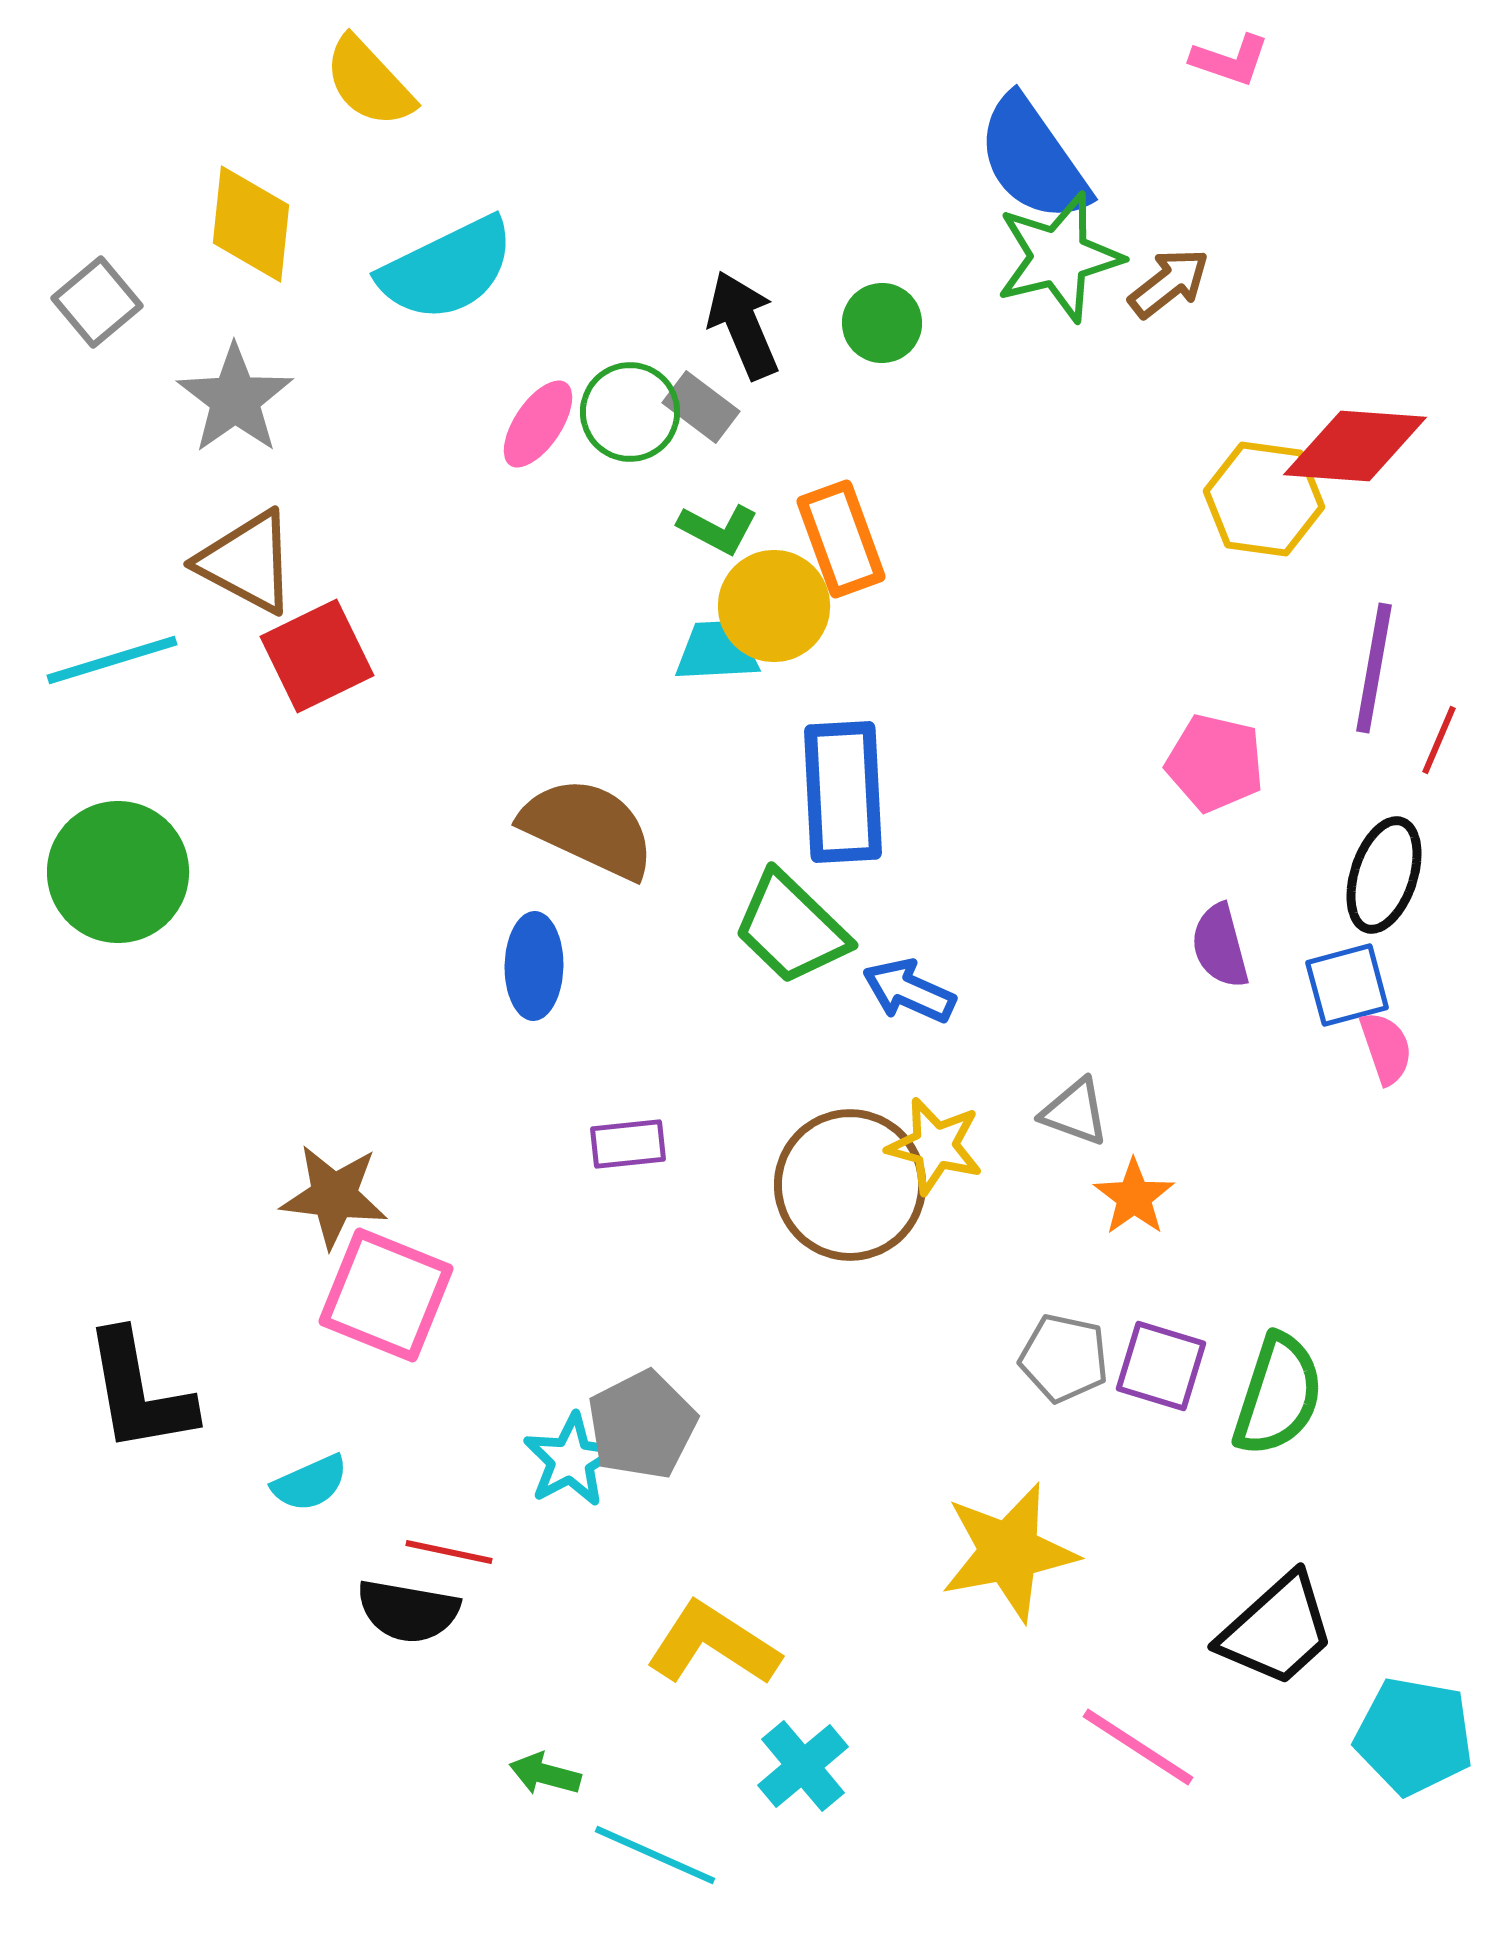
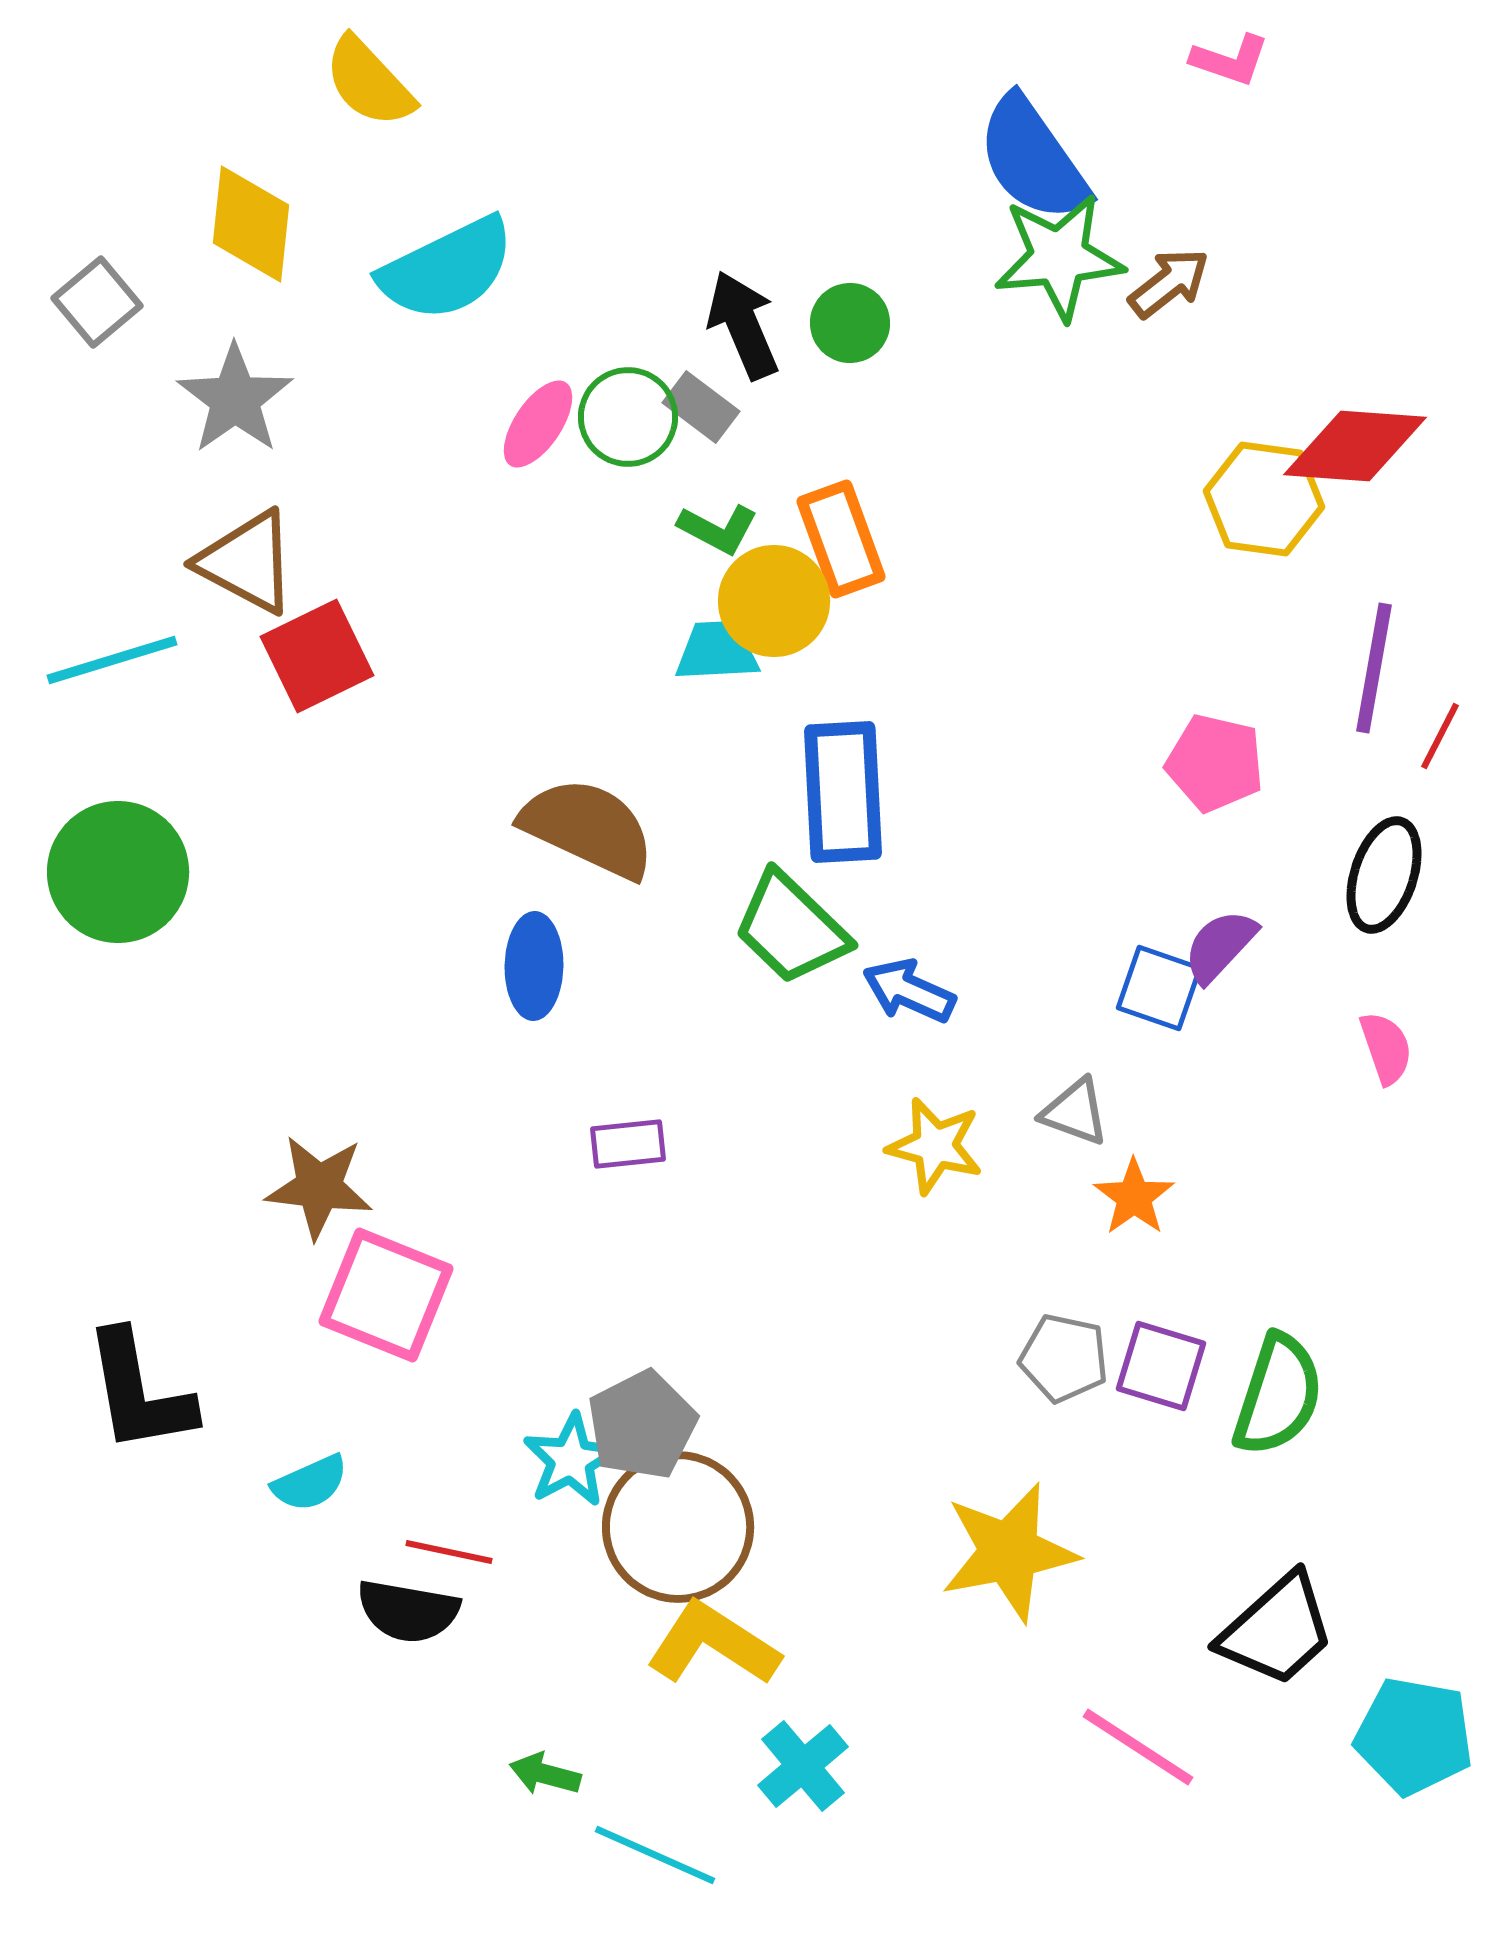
green star at (1059, 257): rotated 9 degrees clockwise
green circle at (882, 323): moved 32 px left
green circle at (630, 412): moved 2 px left, 5 px down
yellow circle at (774, 606): moved 5 px up
red line at (1439, 740): moved 1 px right, 4 px up; rotated 4 degrees clockwise
purple semicircle at (1220, 946): rotated 58 degrees clockwise
blue square at (1347, 985): moved 188 px left, 3 px down; rotated 34 degrees clockwise
brown circle at (850, 1185): moved 172 px left, 342 px down
brown star at (334, 1196): moved 15 px left, 9 px up
